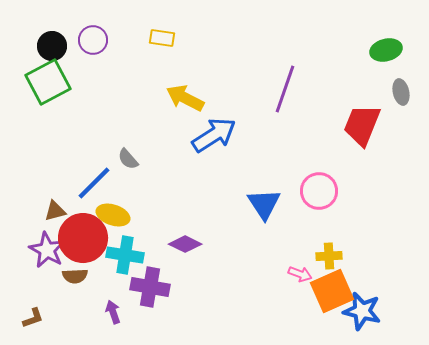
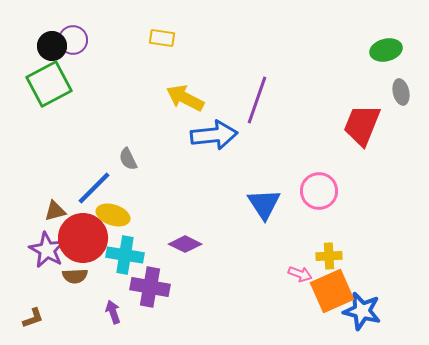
purple circle: moved 20 px left
green square: moved 1 px right, 2 px down
purple line: moved 28 px left, 11 px down
blue arrow: rotated 27 degrees clockwise
gray semicircle: rotated 15 degrees clockwise
blue line: moved 5 px down
